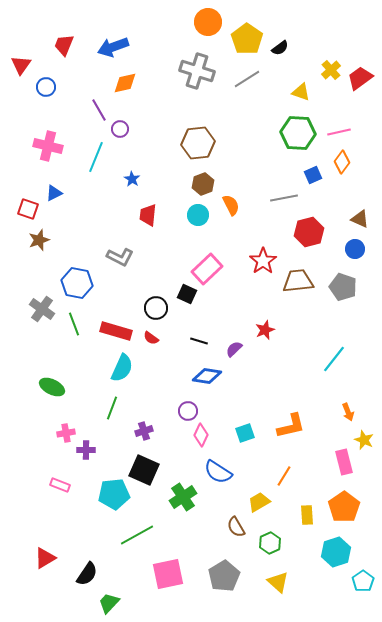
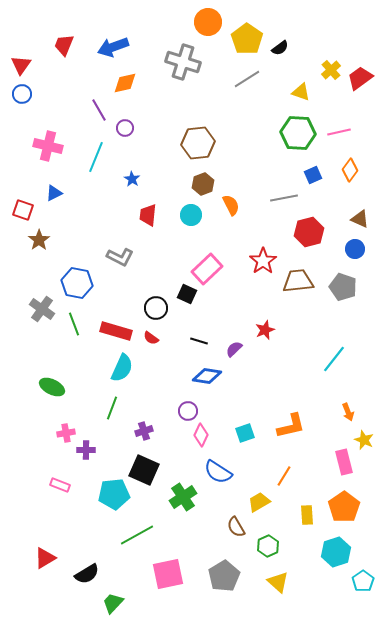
gray cross at (197, 71): moved 14 px left, 9 px up
blue circle at (46, 87): moved 24 px left, 7 px down
purple circle at (120, 129): moved 5 px right, 1 px up
orange diamond at (342, 162): moved 8 px right, 8 px down
red square at (28, 209): moved 5 px left, 1 px down
cyan circle at (198, 215): moved 7 px left
brown star at (39, 240): rotated 15 degrees counterclockwise
green hexagon at (270, 543): moved 2 px left, 3 px down
black semicircle at (87, 574): rotated 25 degrees clockwise
green trapezoid at (109, 603): moved 4 px right
